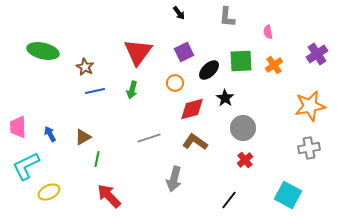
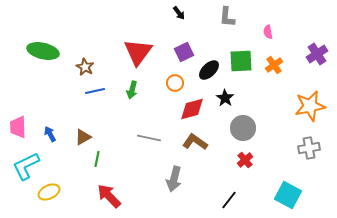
gray line: rotated 30 degrees clockwise
